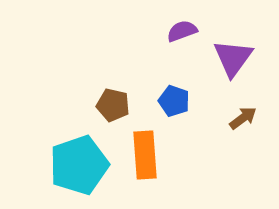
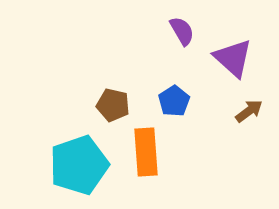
purple semicircle: rotated 80 degrees clockwise
purple triangle: rotated 24 degrees counterclockwise
blue pentagon: rotated 20 degrees clockwise
brown arrow: moved 6 px right, 7 px up
orange rectangle: moved 1 px right, 3 px up
